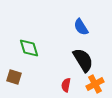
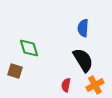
blue semicircle: moved 2 px right, 1 px down; rotated 36 degrees clockwise
brown square: moved 1 px right, 6 px up
orange cross: moved 1 px down
